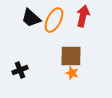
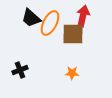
orange ellipse: moved 4 px left, 3 px down
brown square: moved 2 px right, 22 px up
orange star: rotated 16 degrees counterclockwise
